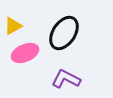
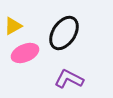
purple L-shape: moved 3 px right
